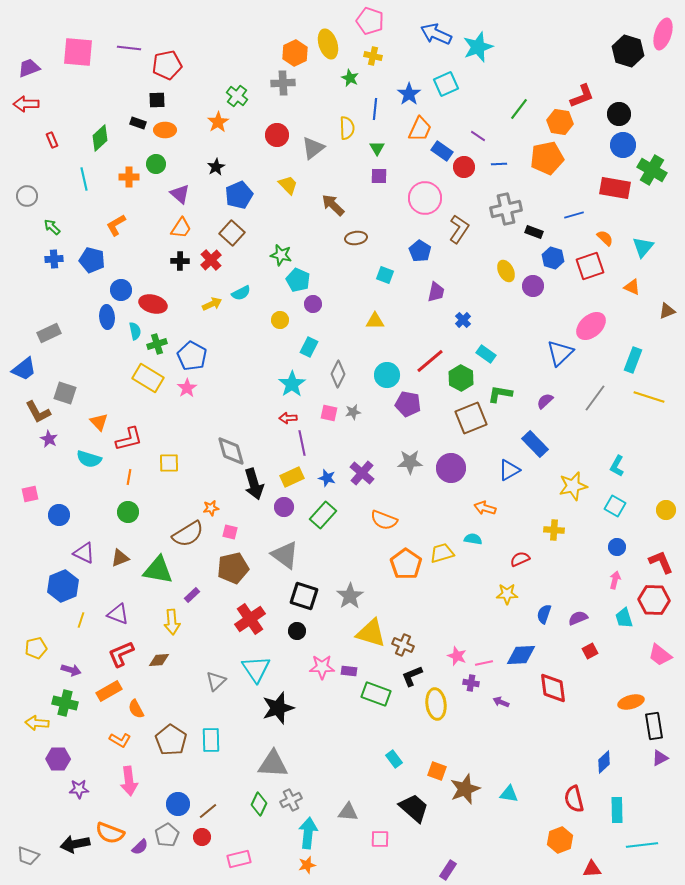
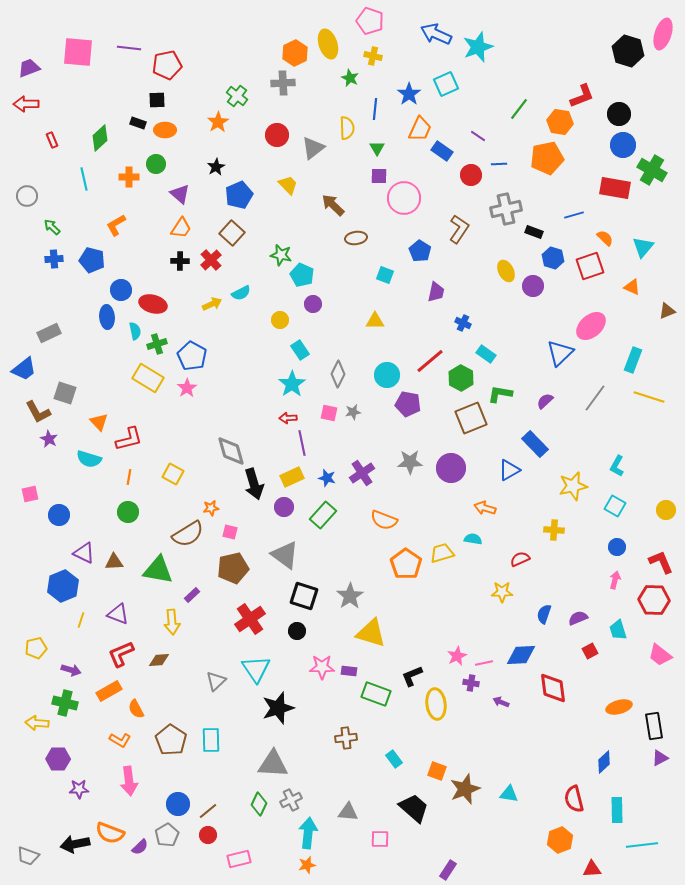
red circle at (464, 167): moved 7 px right, 8 px down
pink circle at (425, 198): moved 21 px left
cyan pentagon at (298, 280): moved 4 px right, 5 px up
blue cross at (463, 320): moved 3 px down; rotated 21 degrees counterclockwise
cyan rectangle at (309, 347): moved 9 px left, 3 px down; rotated 60 degrees counterclockwise
yellow square at (169, 463): moved 4 px right, 11 px down; rotated 30 degrees clockwise
purple cross at (362, 473): rotated 15 degrees clockwise
brown triangle at (120, 558): moved 6 px left, 4 px down; rotated 18 degrees clockwise
yellow star at (507, 594): moved 5 px left, 2 px up
cyan trapezoid at (624, 618): moved 6 px left, 12 px down
brown cross at (403, 645): moved 57 px left, 93 px down; rotated 30 degrees counterclockwise
pink star at (457, 656): rotated 24 degrees clockwise
orange ellipse at (631, 702): moved 12 px left, 5 px down
red circle at (202, 837): moved 6 px right, 2 px up
